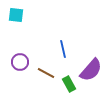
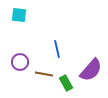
cyan square: moved 3 px right
blue line: moved 6 px left
brown line: moved 2 px left, 1 px down; rotated 18 degrees counterclockwise
green rectangle: moved 3 px left, 1 px up
